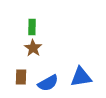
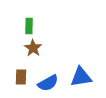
green rectangle: moved 3 px left, 1 px up
